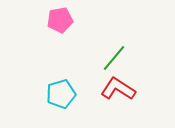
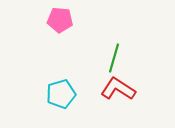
pink pentagon: rotated 15 degrees clockwise
green line: rotated 24 degrees counterclockwise
